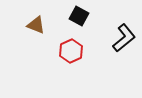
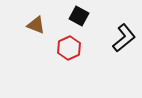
red hexagon: moved 2 px left, 3 px up
